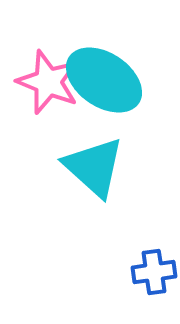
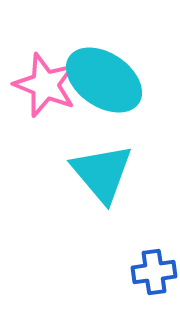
pink star: moved 3 px left, 3 px down
cyan triangle: moved 8 px right, 6 px down; rotated 8 degrees clockwise
